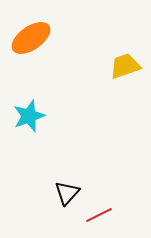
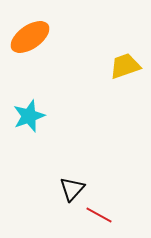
orange ellipse: moved 1 px left, 1 px up
black triangle: moved 5 px right, 4 px up
red line: rotated 56 degrees clockwise
